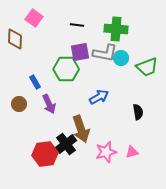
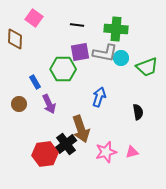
green hexagon: moved 3 px left
blue arrow: rotated 42 degrees counterclockwise
